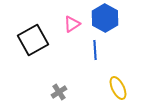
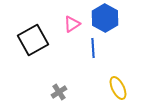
blue line: moved 2 px left, 2 px up
